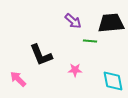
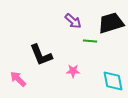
black trapezoid: rotated 12 degrees counterclockwise
pink star: moved 2 px left, 1 px down
